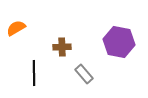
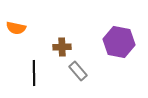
orange semicircle: rotated 138 degrees counterclockwise
gray rectangle: moved 6 px left, 3 px up
